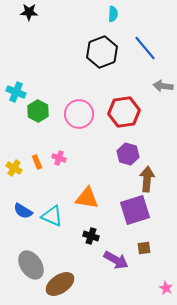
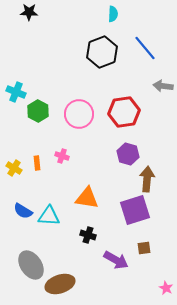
pink cross: moved 3 px right, 2 px up
orange rectangle: moved 1 px down; rotated 16 degrees clockwise
cyan triangle: moved 3 px left; rotated 20 degrees counterclockwise
black cross: moved 3 px left, 1 px up
brown ellipse: rotated 16 degrees clockwise
